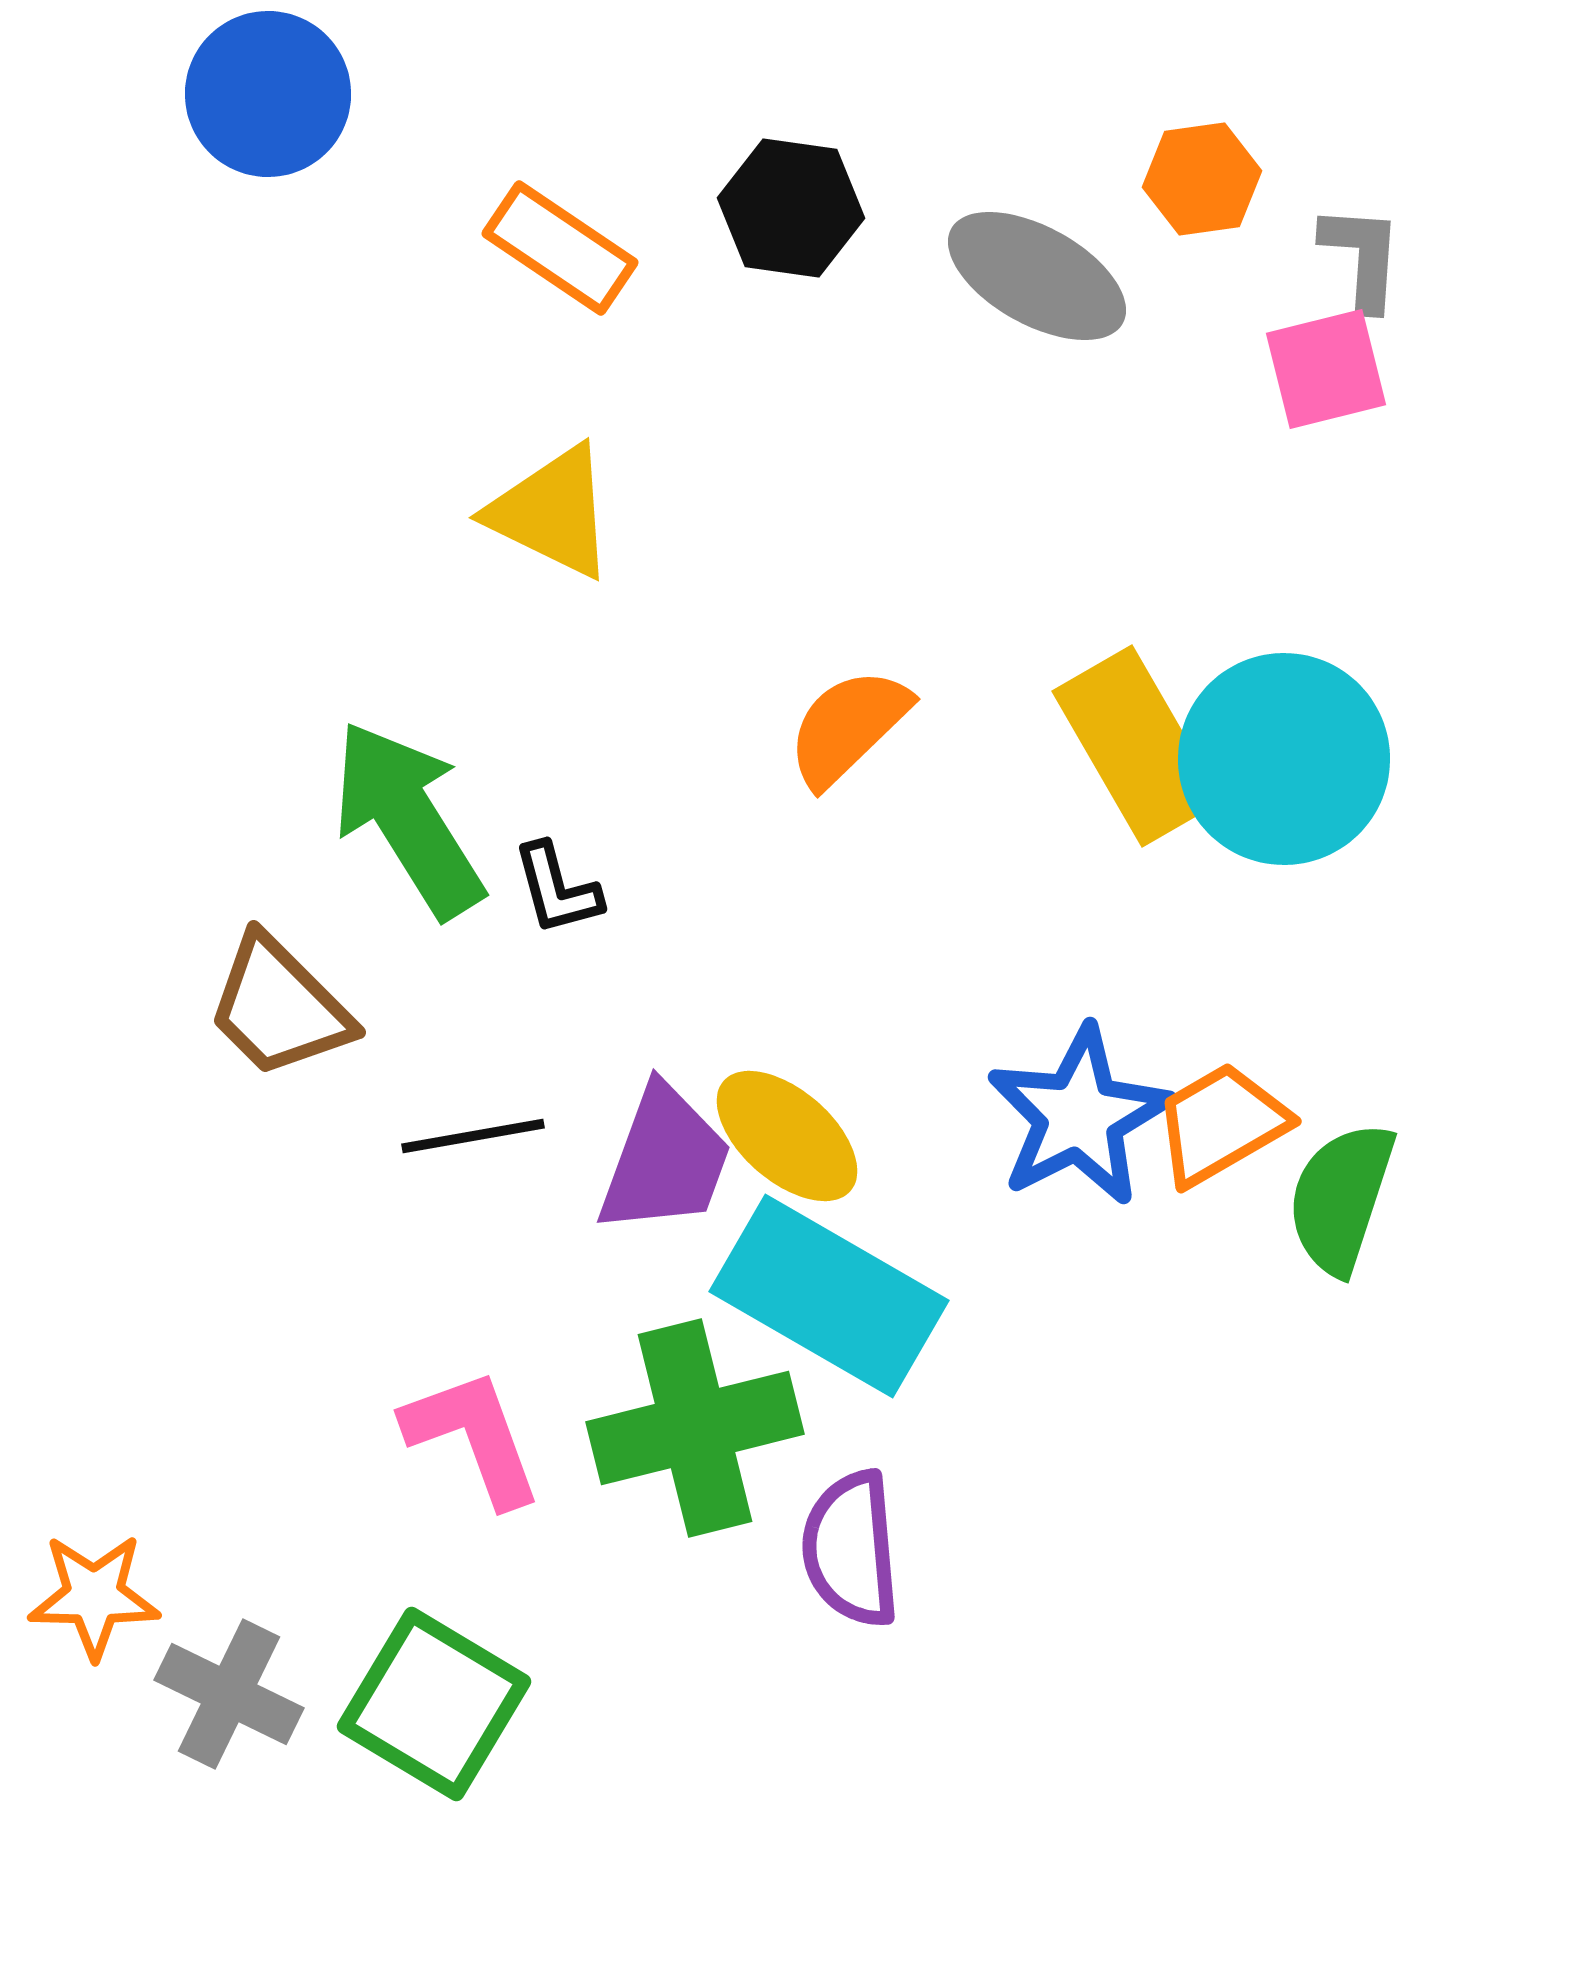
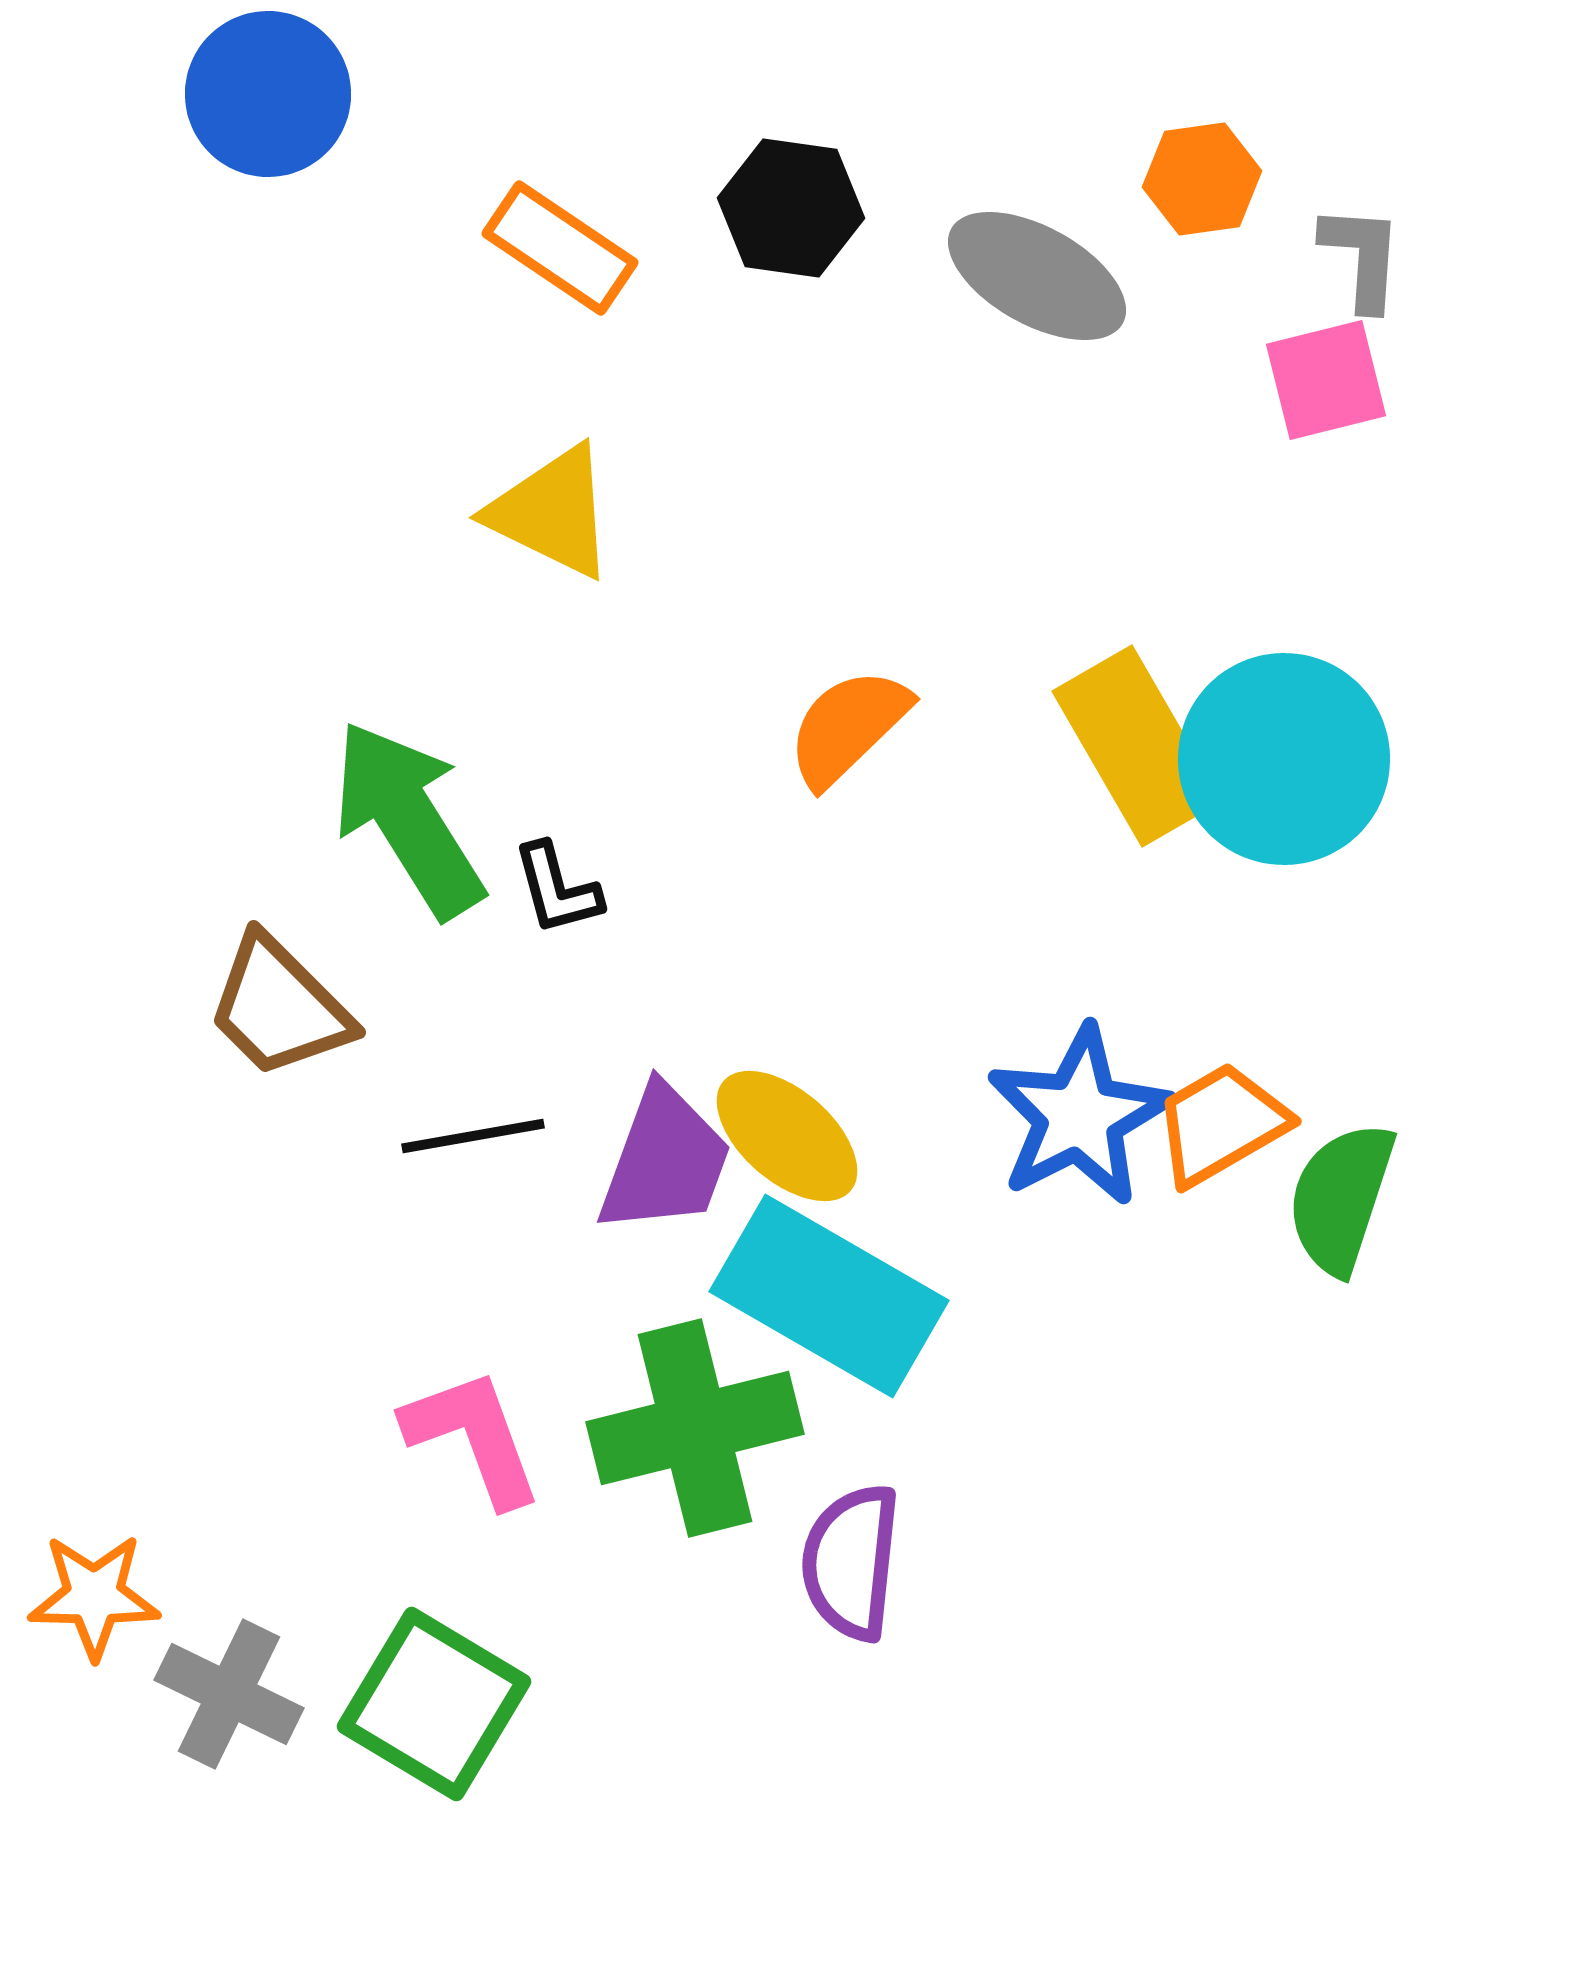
pink square: moved 11 px down
purple semicircle: moved 13 px down; rotated 11 degrees clockwise
